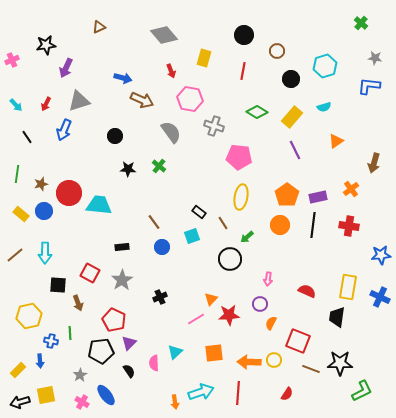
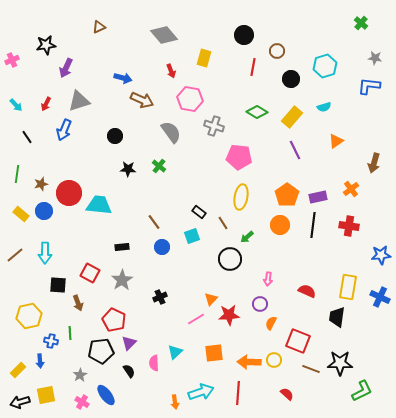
red line at (243, 71): moved 10 px right, 4 px up
red semicircle at (287, 394): rotated 80 degrees counterclockwise
